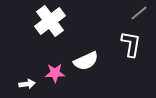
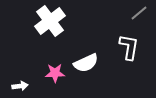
white L-shape: moved 2 px left, 3 px down
white semicircle: moved 2 px down
white arrow: moved 7 px left, 2 px down
